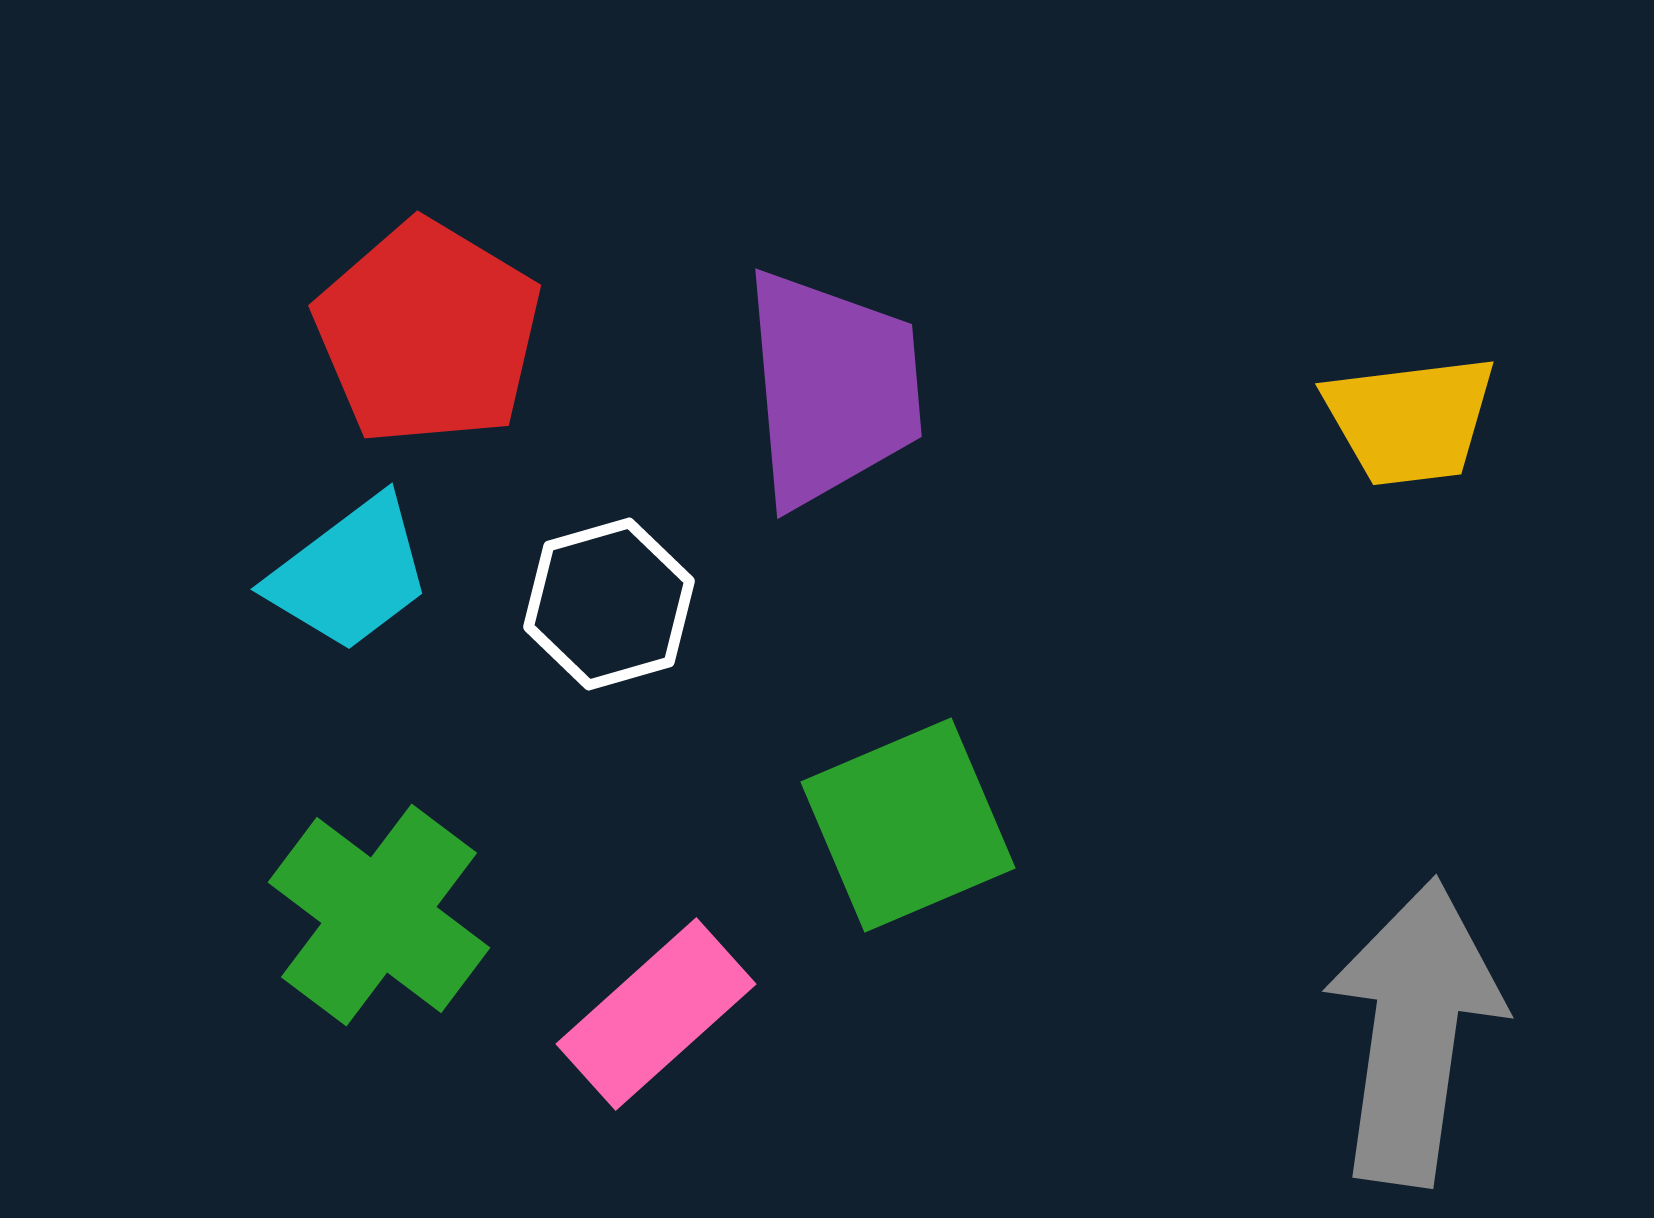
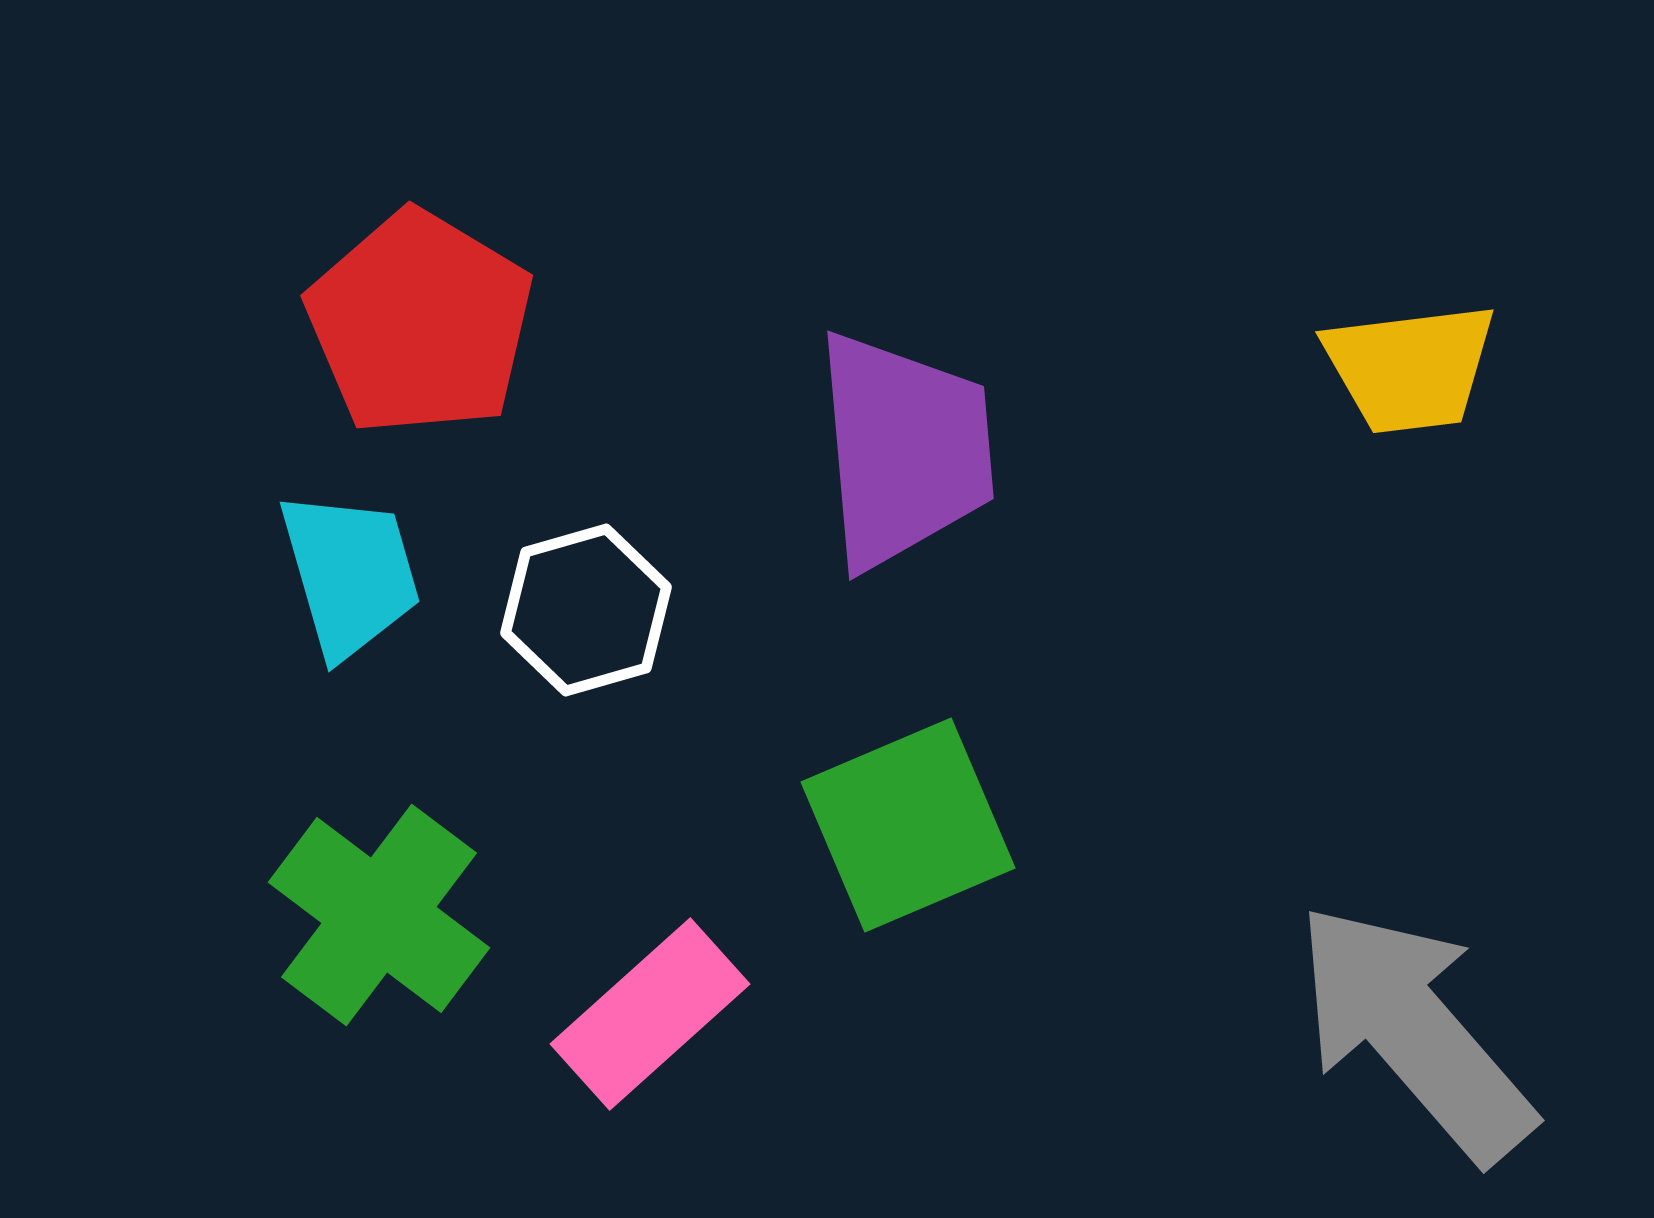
red pentagon: moved 8 px left, 10 px up
purple trapezoid: moved 72 px right, 62 px down
yellow trapezoid: moved 52 px up
cyan trapezoid: rotated 69 degrees counterclockwise
white hexagon: moved 23 px left, 6 px down
pink rectangle: moved 6 px left
gray arrow: rotated 49 degrees counterclockwise
